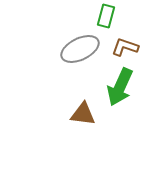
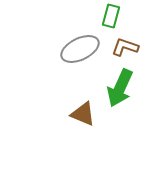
green rectangle: moved 5 px right
green arrow: moved 1 px down
brown triangle: rotated 16 degrees clockwise
